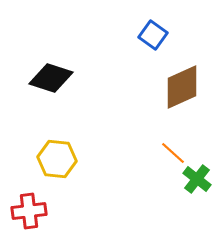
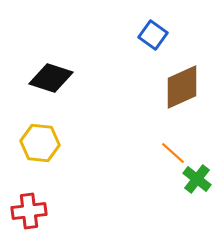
yellow hexagon: moved 17 px left, 16 px up
